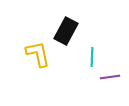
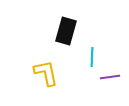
black rectangle: rotated 12 degrees counterclockwise
yellow L-shape: moved 8 px right, 19 px down
